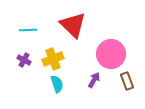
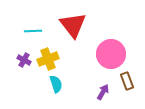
red triangle: rotated 8 degrees clockwise
cyan line: moved 5 px right, 1 px down
yellow cross: moved 5 px left
purple arrow: moved 9 px right, 12 px down
cyan semicircle: moved 1 px left
